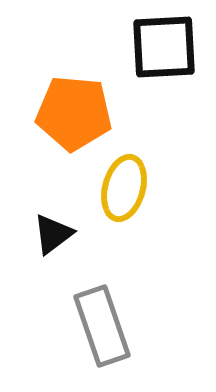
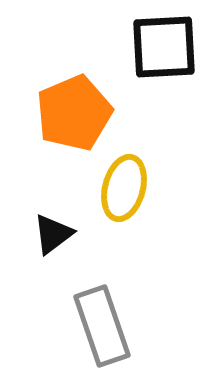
orange pentagon: rotated 28 degrees counterclockwise
